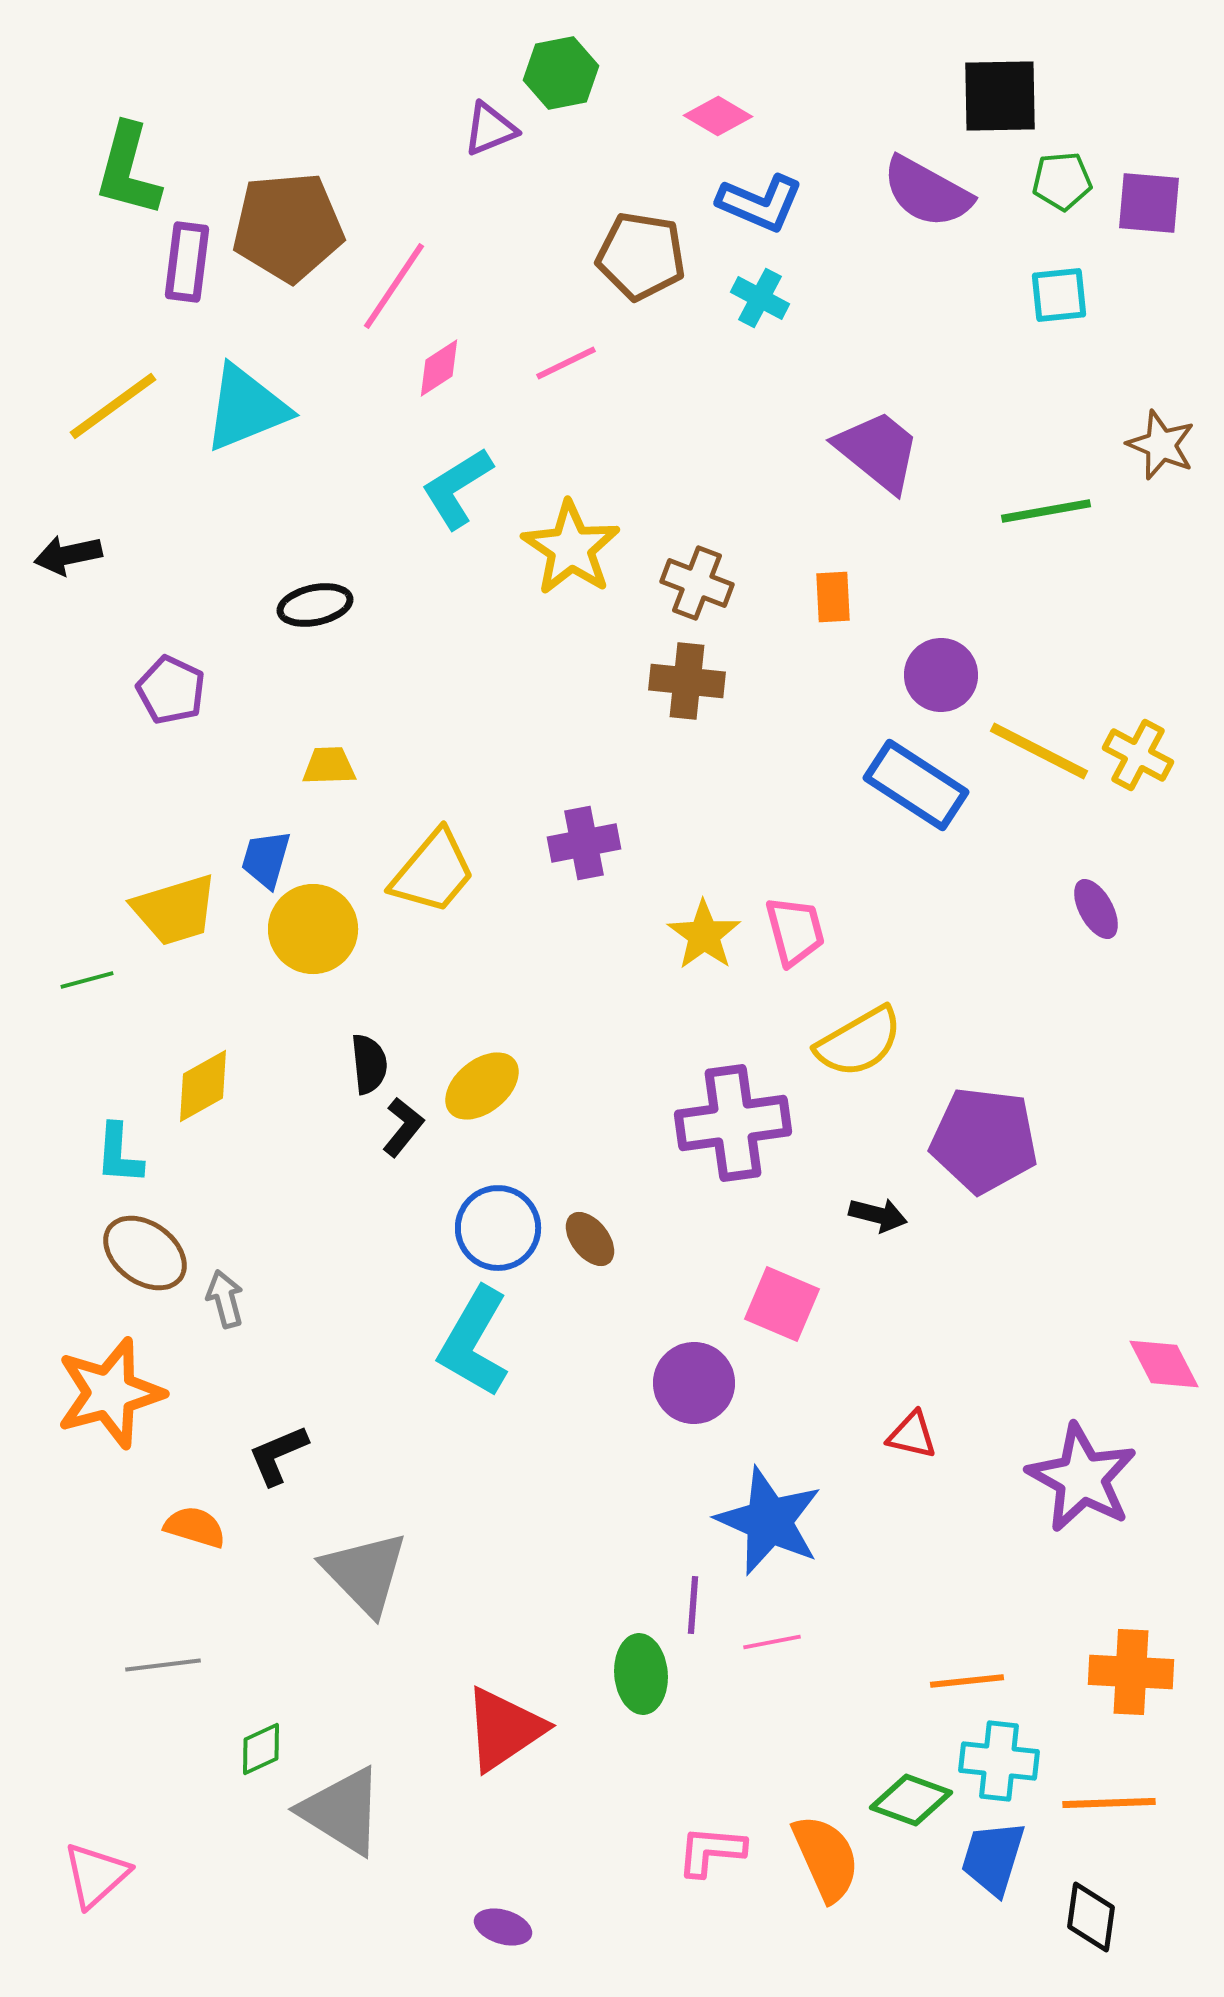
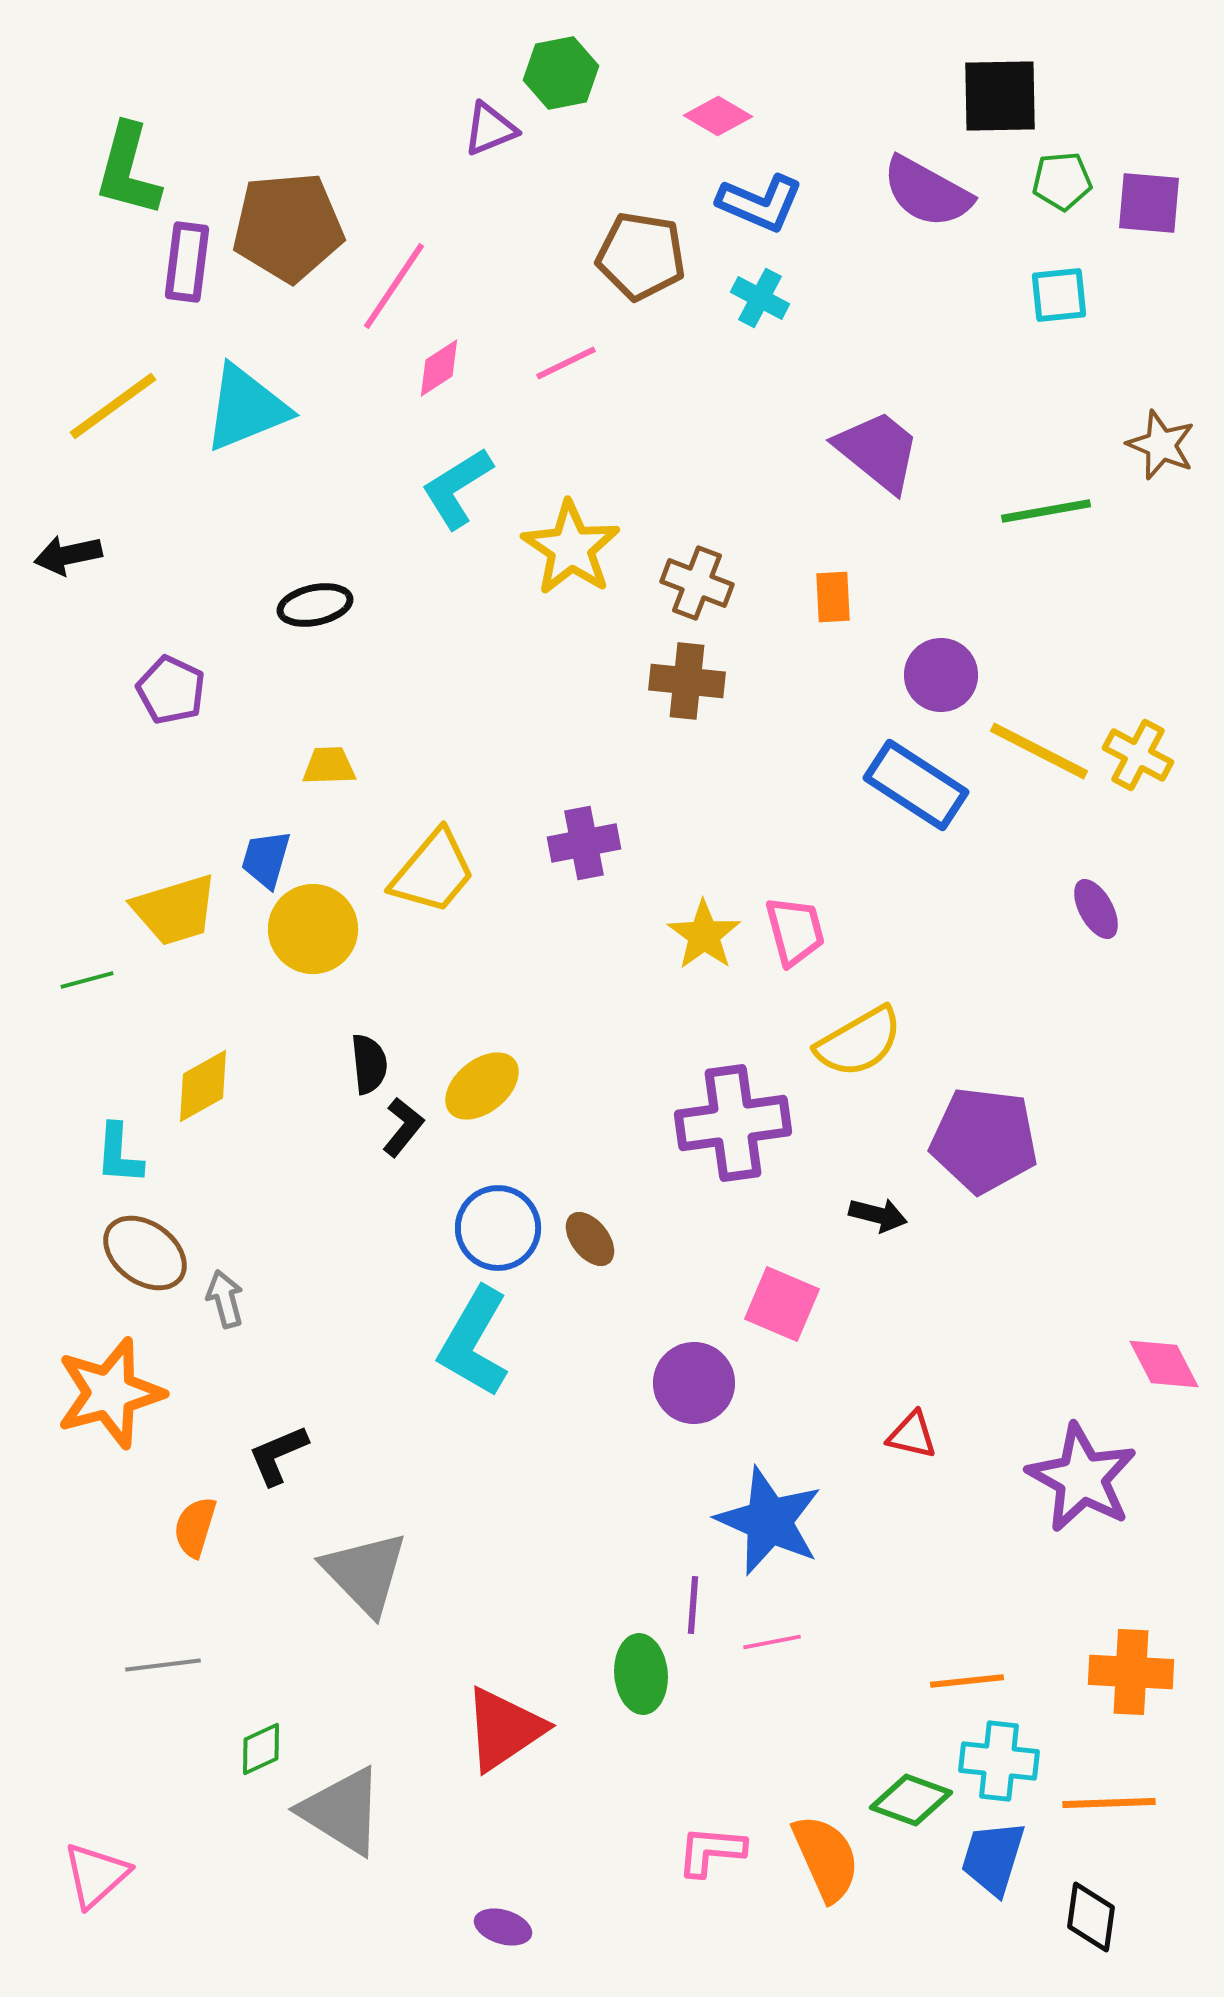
orange semicircle at (195, 1527): rotated 90 degrees counterclockwise
